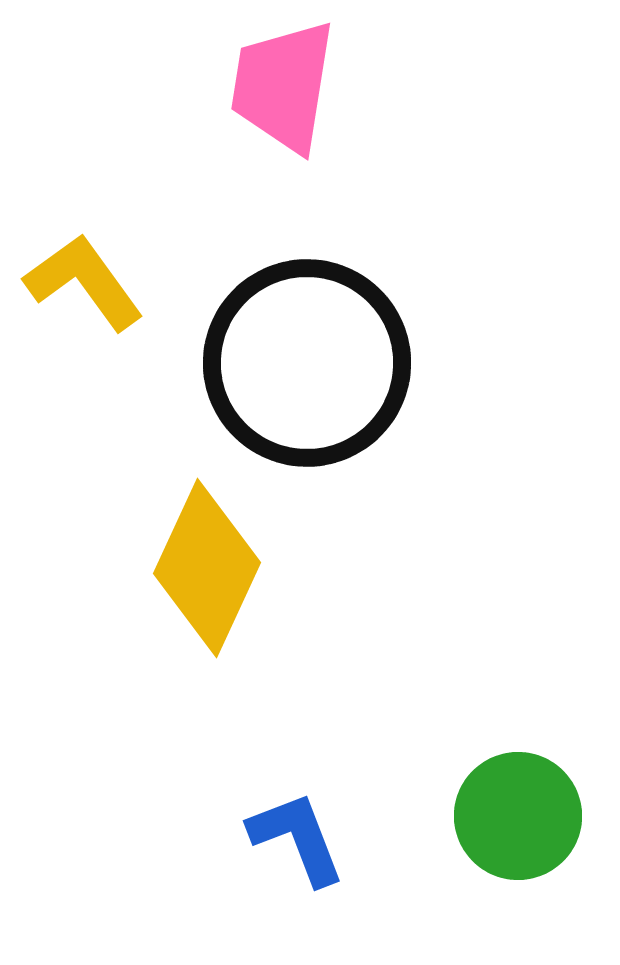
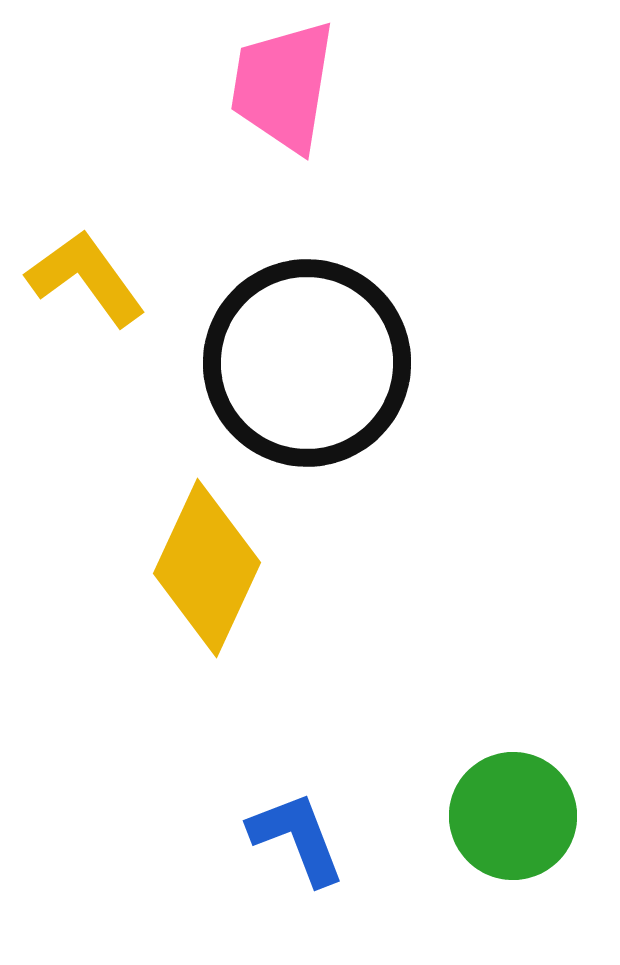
yellow L-shape: moved 2 px right, 4 px up
green circle: moved 5 px left
